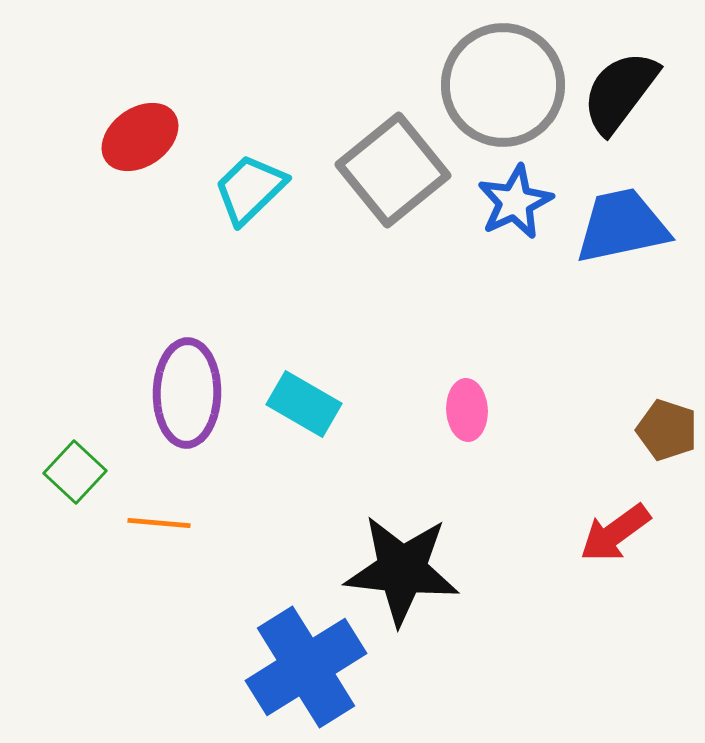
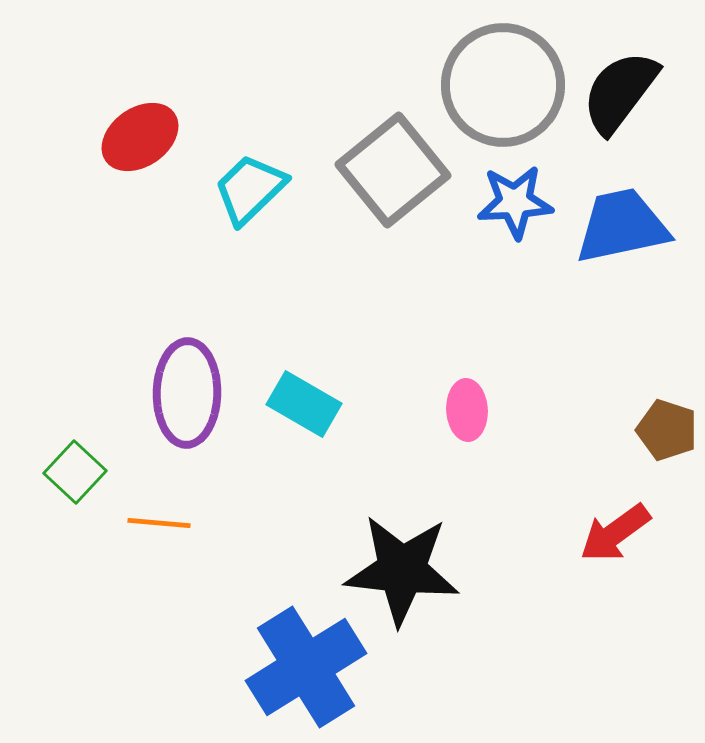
blue star: rotated 22 degrees clockwise
